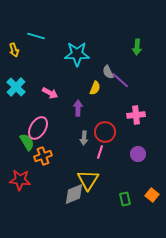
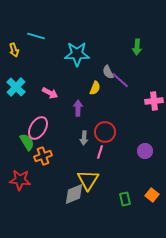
pink cross: moved 18 px right, 14 px up
purple circle: moved 7 px right, 3 px up
